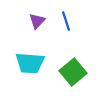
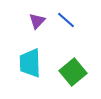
blue line: moved 1 px up; rotated 30 degrees counterclockwise
cyan trapezoid: rotated 84 degrees clockwise
